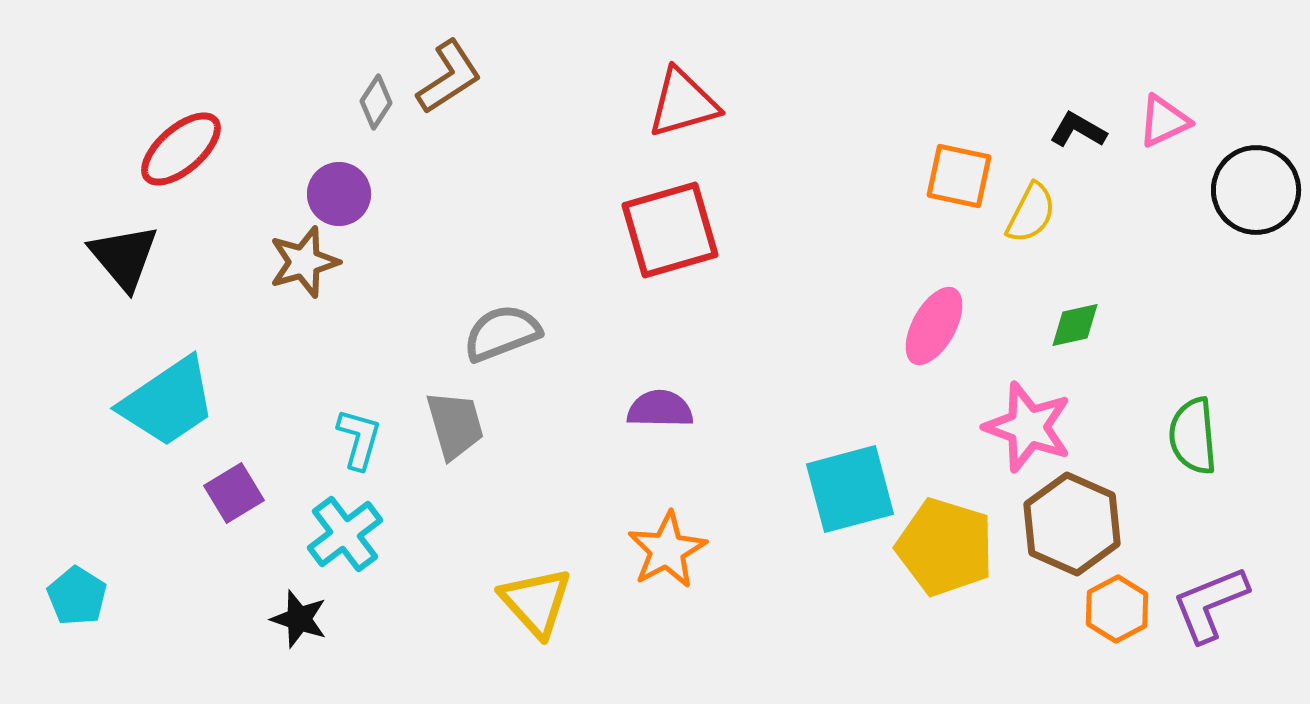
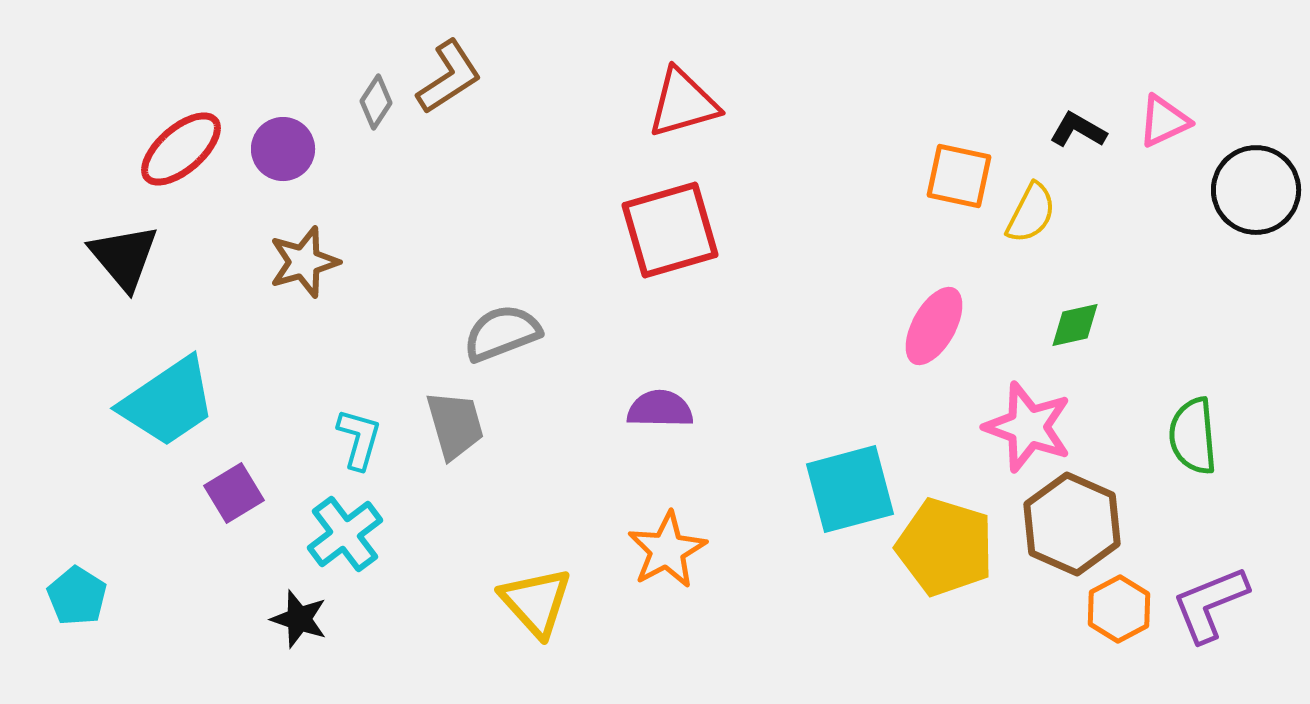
purple circle: moved 56 px left, 45 px up
orange hexagon: moved 2 px right
